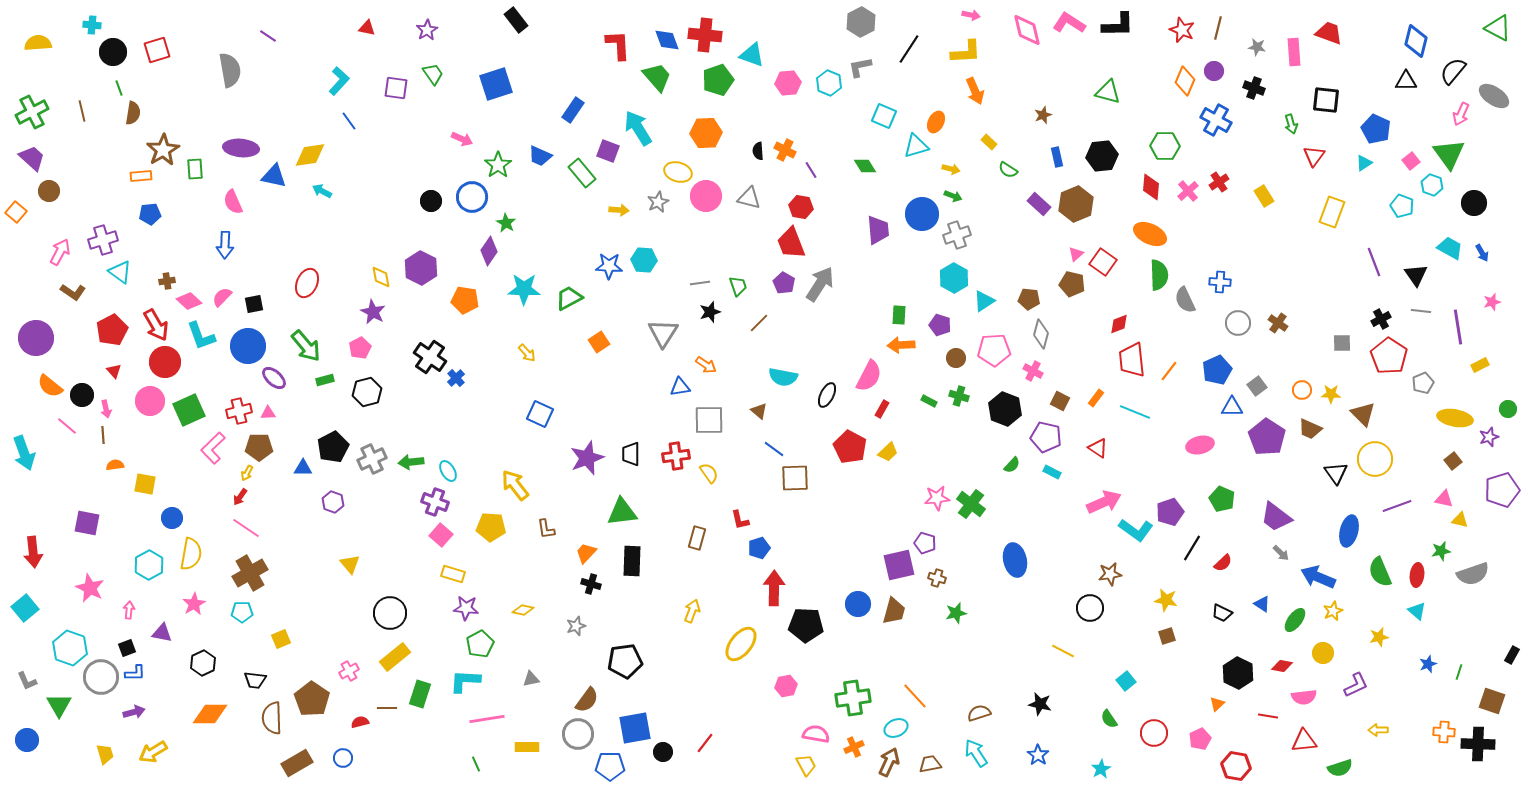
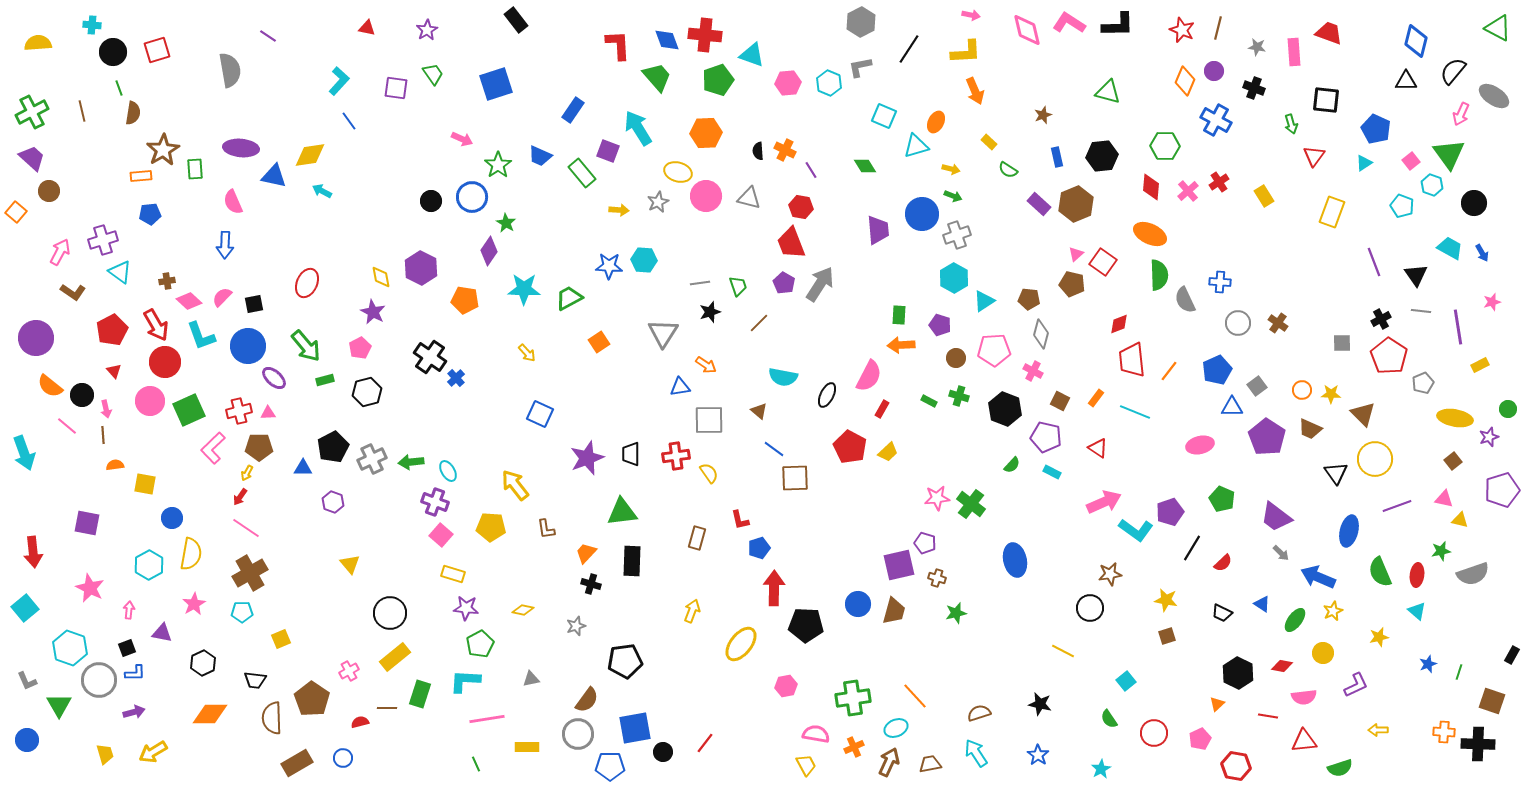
gray circle at (101, 677): moved 2 px left, 3 px down
